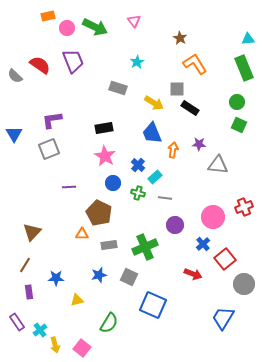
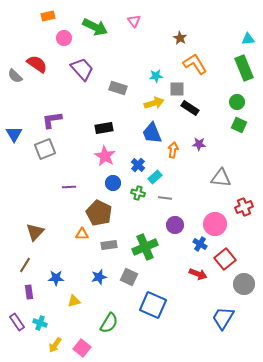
pink circle at (67, 28): moved 3 px left, 10 px down
purple trapezoid at (73, 61): moved 9 px right, 8 px down; rotated 20 degrees counterclockwise
cyan star at (137, 62): moved 19 px right, 14 px down; rotated 24 degrees clockwise
red semicircle at (40, 65): moved 3 px left, 1 px up
yellow arrow at (154, 103): rotated 48 degrees counterclockwise
gray square at (49, 149): moved 4 px left
gray triangle at (218, 165): moved 3 px right, 13 px down
pink circle at (213, 217): moved 2 px right, 7 px down
brown triangle at (32, 232): moved 3 px right
blue cross at (203, 244): moved 3 px left; rotated 16 degrees counterclockwise
red arrow at (193, 274): moved 5 px right
blue star at (99, 275): moved 2 px down
yellow triangle at (77, 300): moved 3 px left, 1 px down
cyan cross at (40, 330): moved 7 px up; rotated 32 degrees counterclockwise
yellow arrow at (55, 345): rotated 49 degrees clockwise
